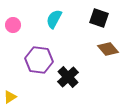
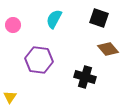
black cross: moved 17 px right; rotated 30 degrees counterclockwise
yellow triangle: rotated 24 degrees counterclockwise
